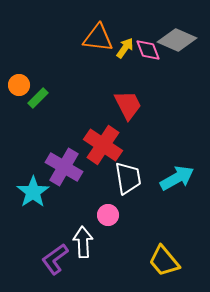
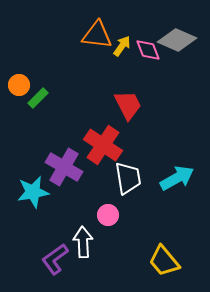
orange triangle: moved 1 px left, 3 px up
yellow arrow: moved 3 px left, 2 px up
cyan star: rotated 24 degrees clockwise
